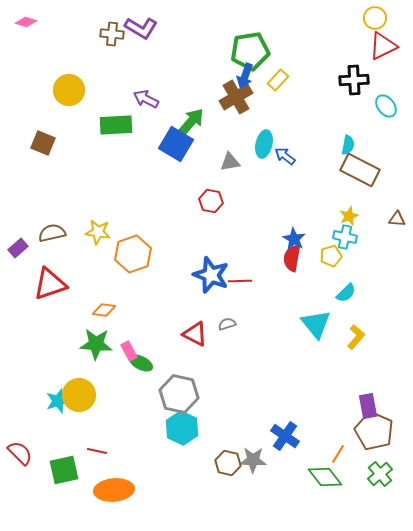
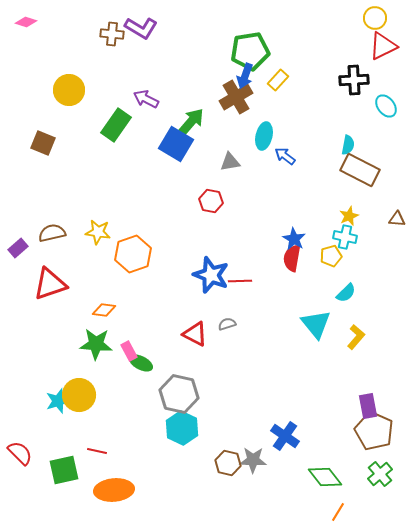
green rectangle at (116, 125): rotated 52 degrees counterclockwise
cyan ellipse at (264, 144): moved 8 px up
orange line at (338, 454): moved 58 px down
